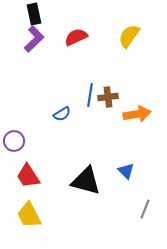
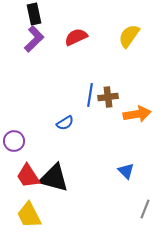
blue semicircle: moved 3 px right, 9 px down
black triangle: moved 32 px left, 3 px up
